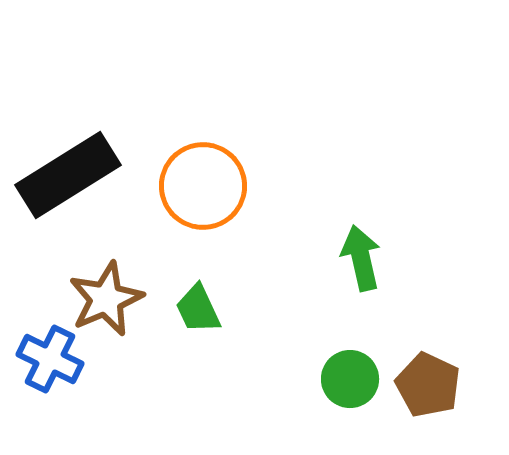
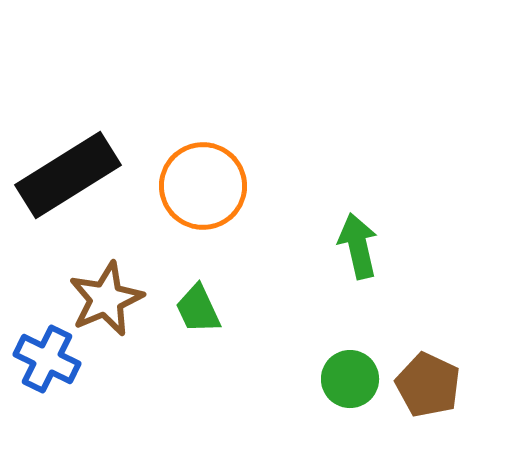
green arrow: moved 3 px left, 12 px up
blue cross: moved 3 px left
